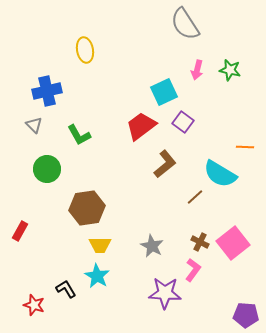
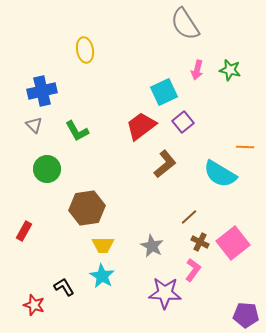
blue cross: moved 5 px left
purple square: rotated 15 degrees clockwise
green L-shape: moved 2 px left, 4 px up
brown line: moved 6 px left, 20 px down
red rectangle: moved 4 px right
yellow trapezoid: moved 3 px right
cyan star: moved 5 px right
black L-shape: moved 2 px left, 2 px up
